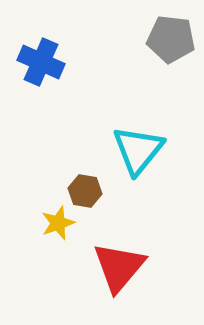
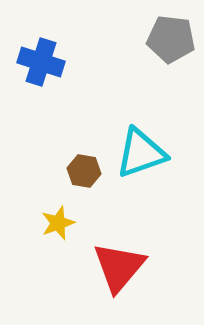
blue cross: rotated 6 degrees counterclockwise
cyan triangle: moved 3 px right, 3 px down; rotated 32 degrees clockwise
brown hexagon: moved 1 px left, 20 px up
